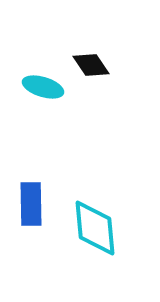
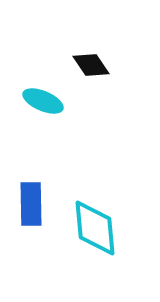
cyan ellipse: moved 14 px down; rotated 6 degrees clockwise
